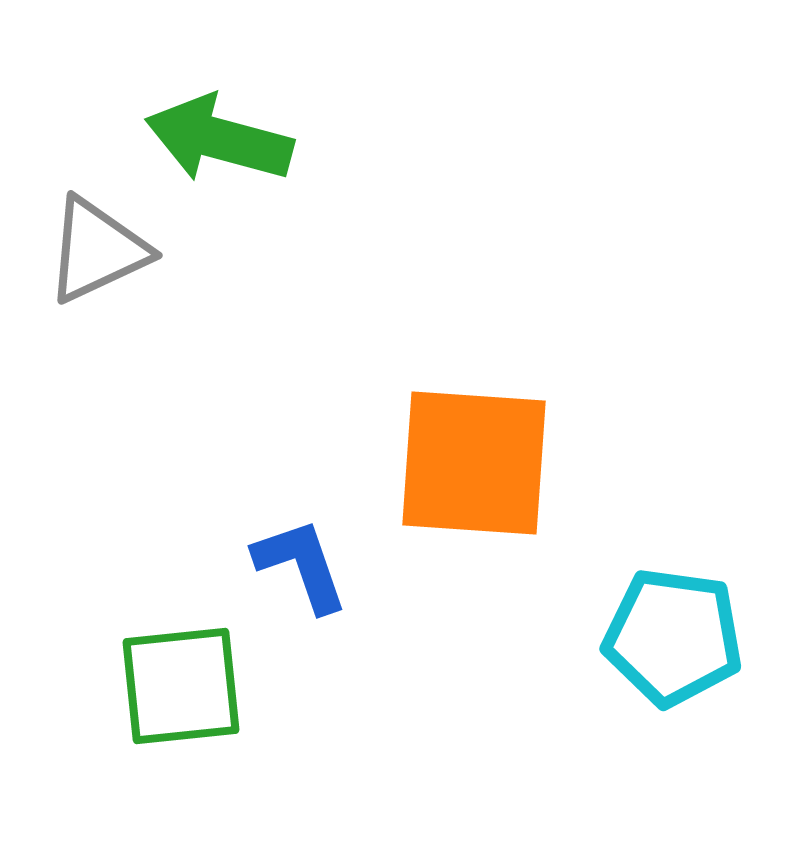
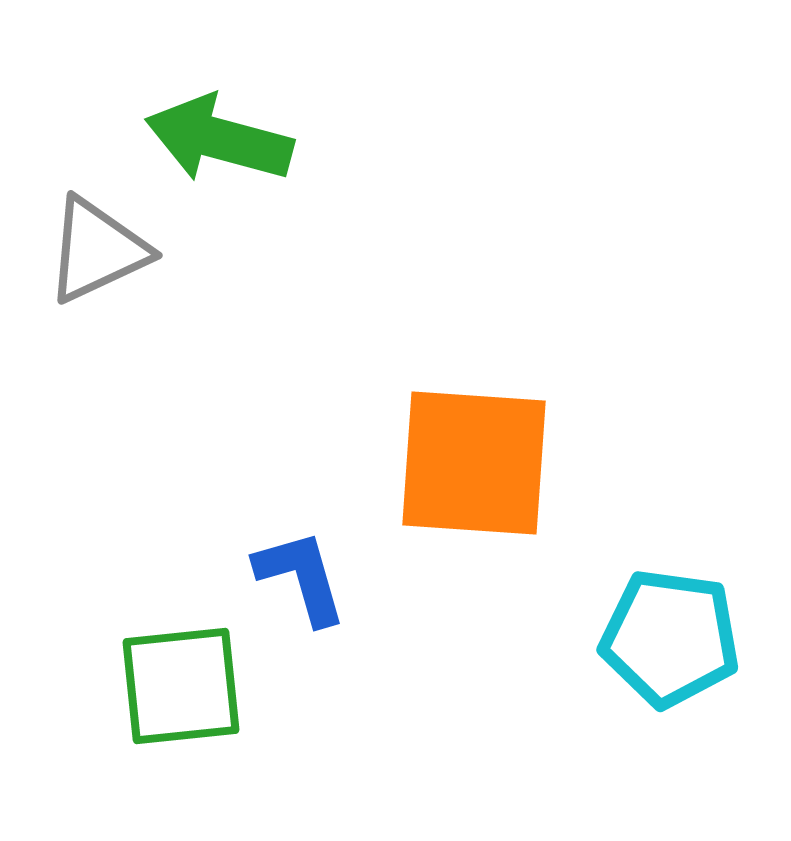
blue L-shape: moved 12 px down; rotated 3 degrees clockwise
cyan pentagon: moved 3 px left, 1 px down
